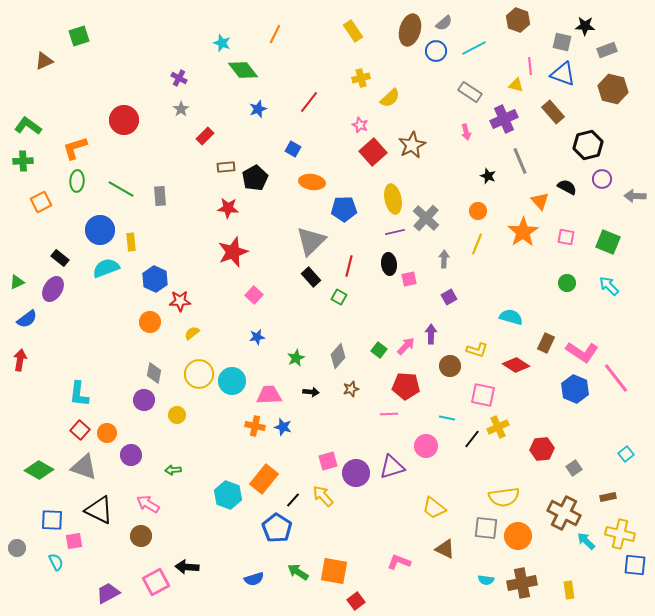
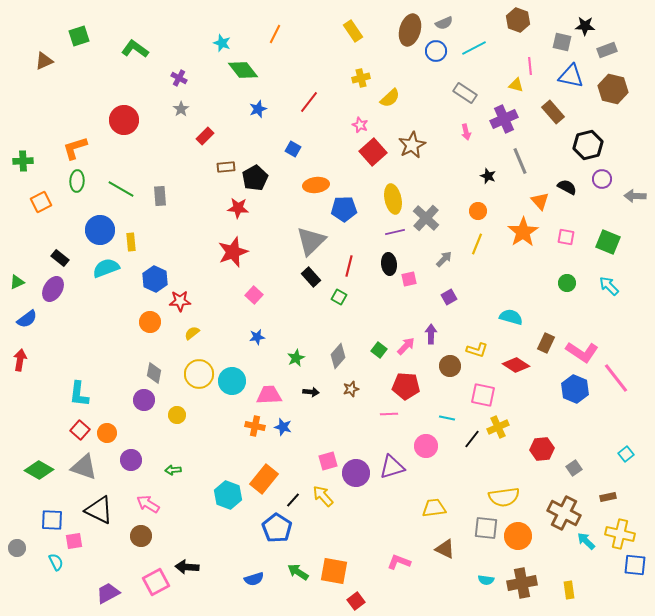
gray semicircle at (444, 23): rotated 18 degrees clockwise
blue triangle at (563, 74): moved 8 px right, 2 px down; rotated 8 degrees counterclockwise
gray rectangle at (470, 92): moved 5 px left, 1 px down
green L-shape at (28, 126): moved 107 px right, 77 px up
orange ellipse at (312, 182): moved 4 px right, 3 px down; rotated 15 degrees counterclockwise
red star at (228, 208): moved 10 px right
gray arrow at (444, 259): rotated 42 degrees clockwise
purple circle at (131, 455): moved 5 px down
yellow trapezoid at (434, 508): rotated 135 degrees clockwise
